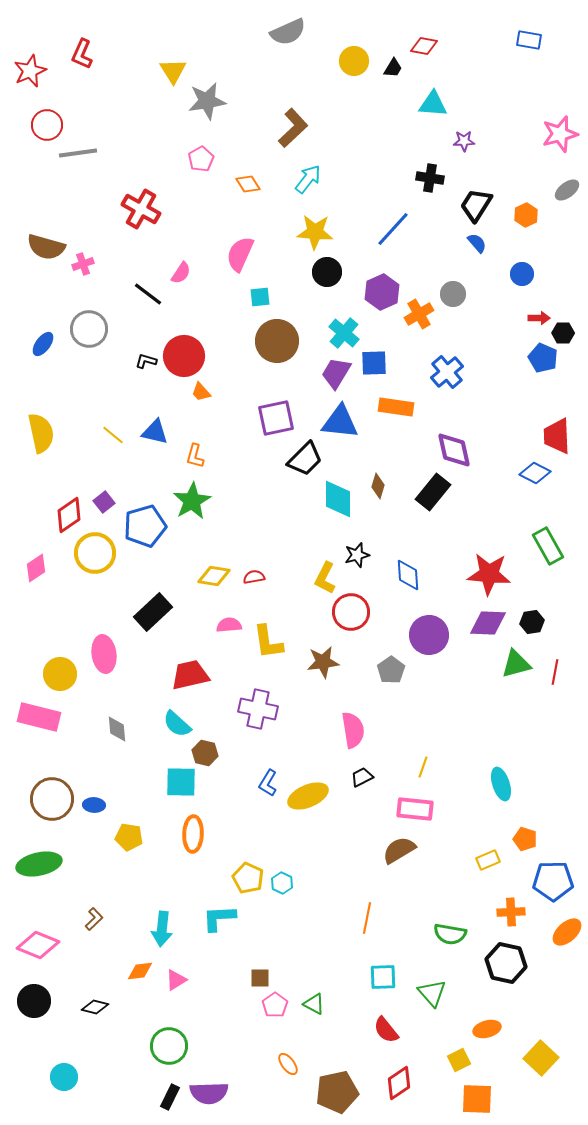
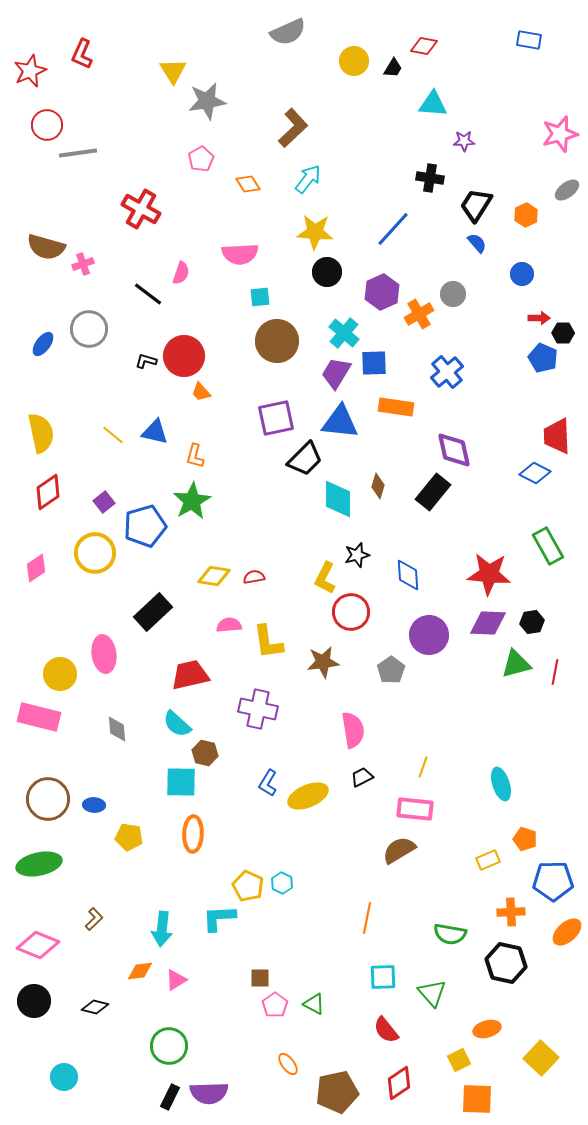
pink semicircle at (240, 254): rotated 117 degrees counterclockwise
pink semicircle at (181, 273): rotated 15 degrees counterclockwise
red diamond at (69, 515): moved 21 px left, 23 px up
brown circle at (52, 799): moved 4 px left
yellow pentagon at (248, 878): moved 8 px down
